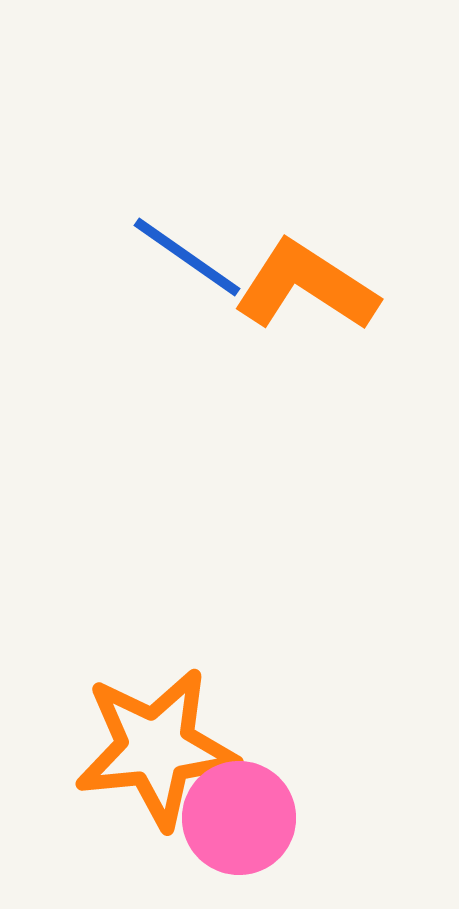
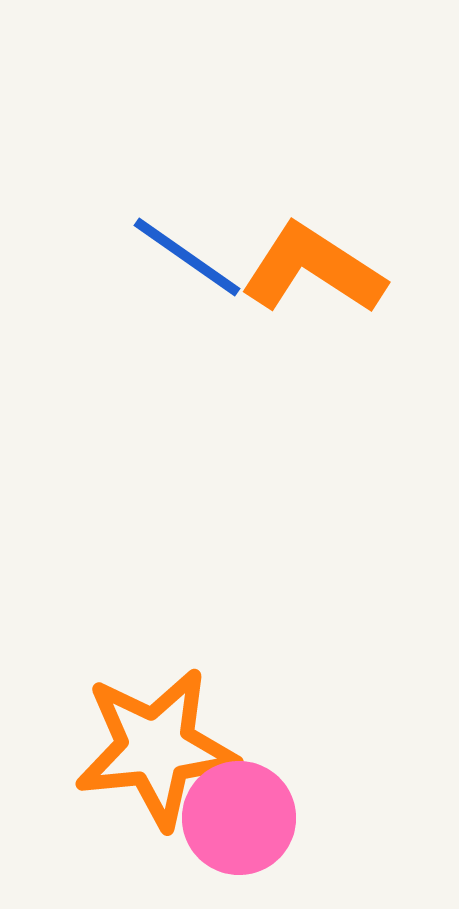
orange L-shape: moved 7 px right, 17 px up
